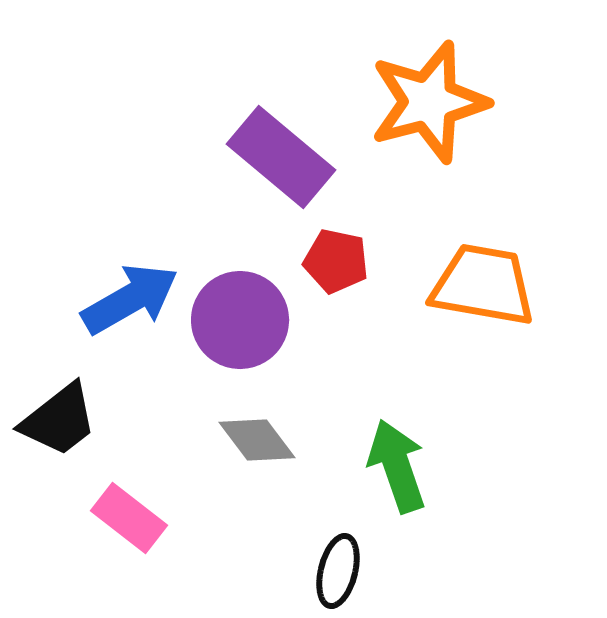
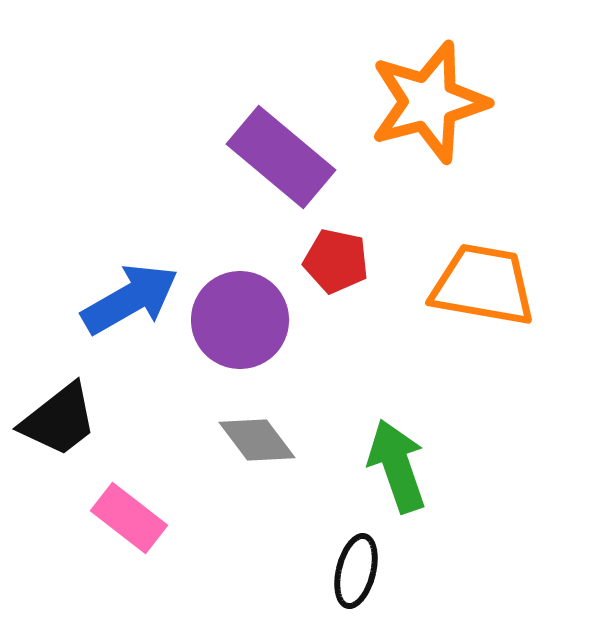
black ellipse: moved 18 px right
